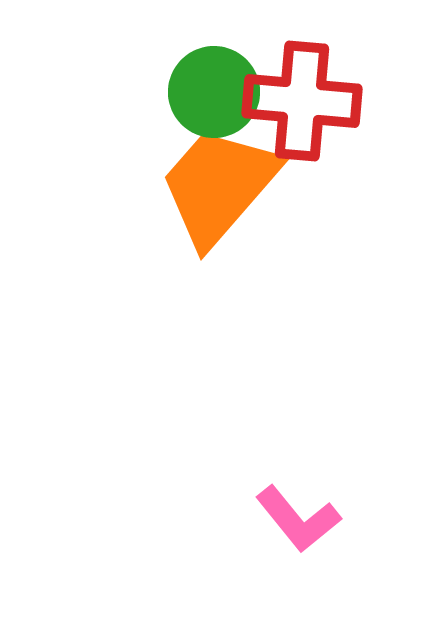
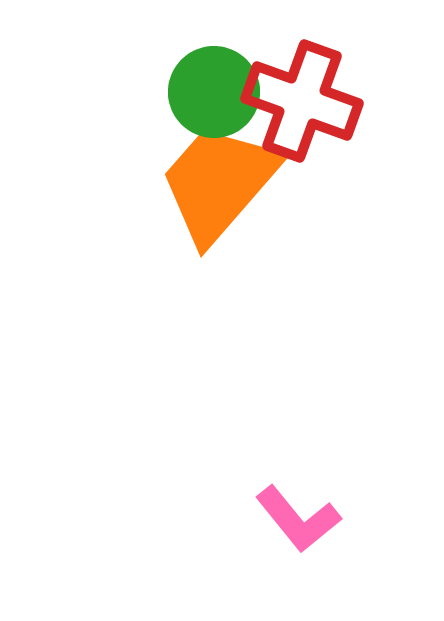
red cross: rotated 15 degrees clockwise
orange trapezoid: moved 3 px up
